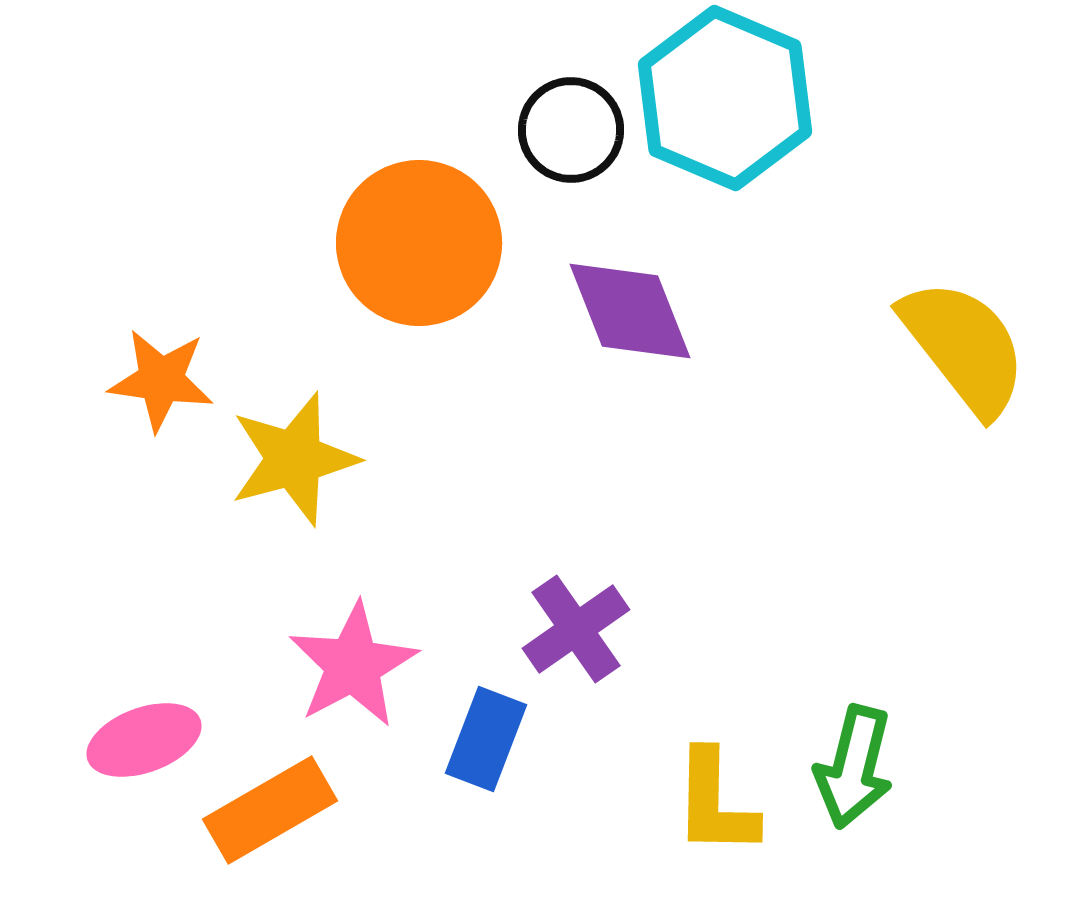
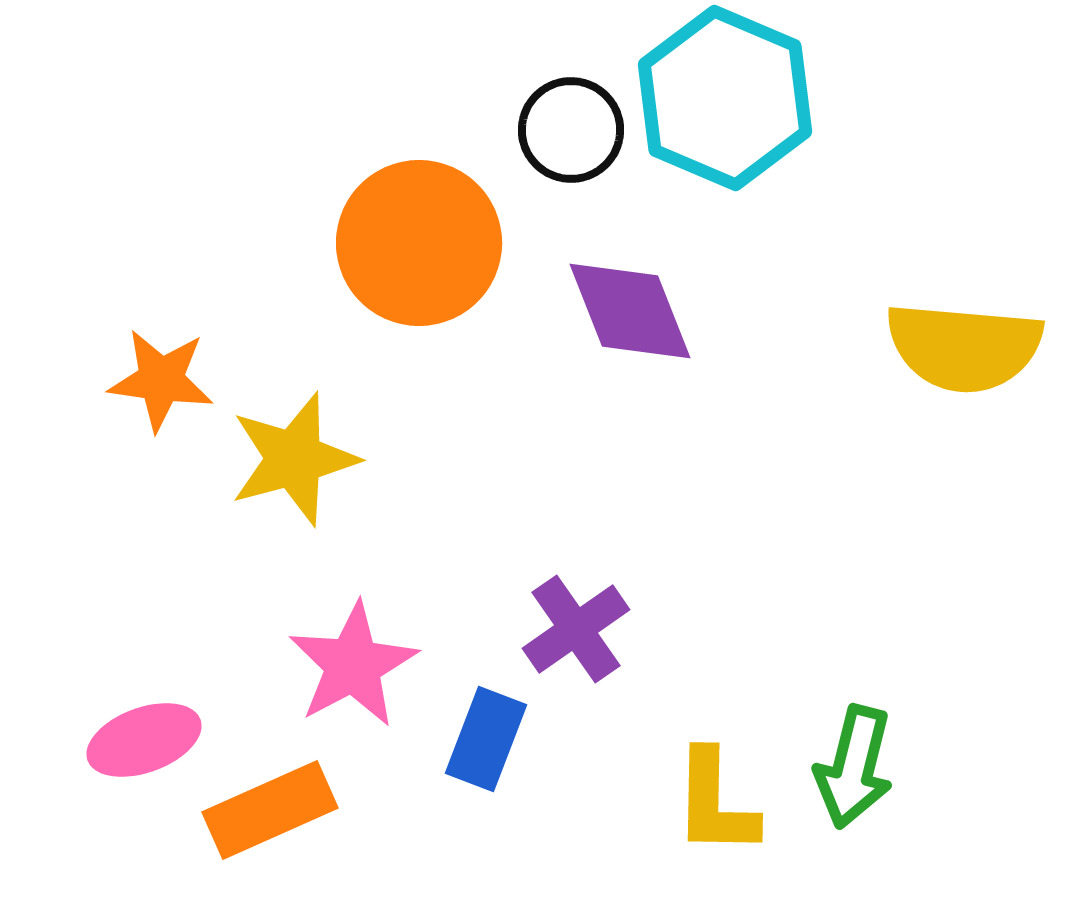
yellow semicircle: rotated 133 degrees clockwise
orange rectangle: rotated 6 degrees clockwise
